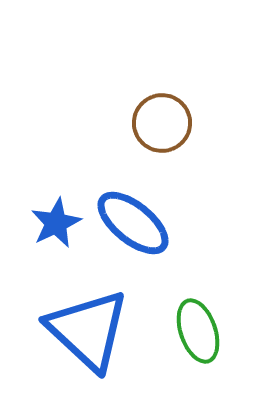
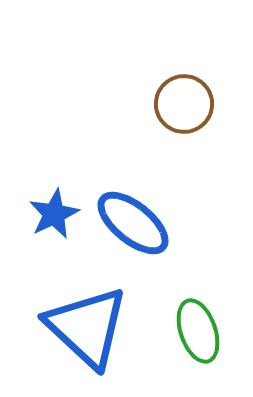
brown circle: moved 22 px right, 19 px up
blue star: moved 2 px left, 9 px up
blue triangle: moved 1 px left, 3 px up
